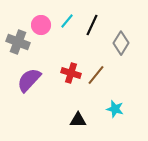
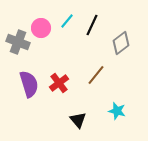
pink circle: moved 3 px down
gray diamond: rotated 20 degrees clockwise
red cross: moved 12 px left, 10 px down; rotated 36 degrees clockwise
purple semicircle: moved 4 px down; rotated 120 degrees clockwise
cyan star: moved 2 px right, 2 px down
black triangle: rotated 48 degrees clockwise
